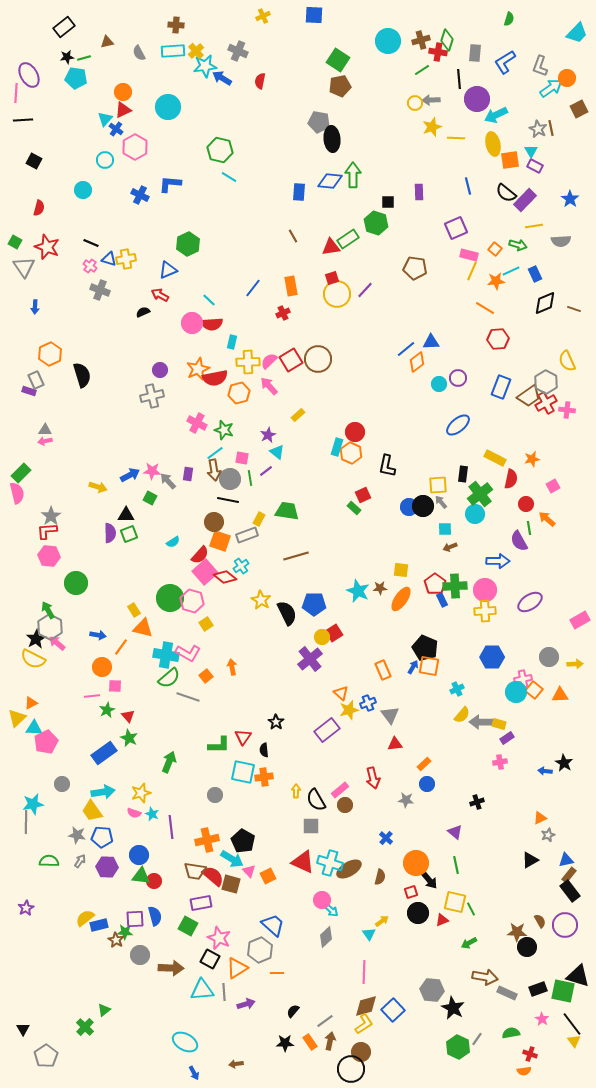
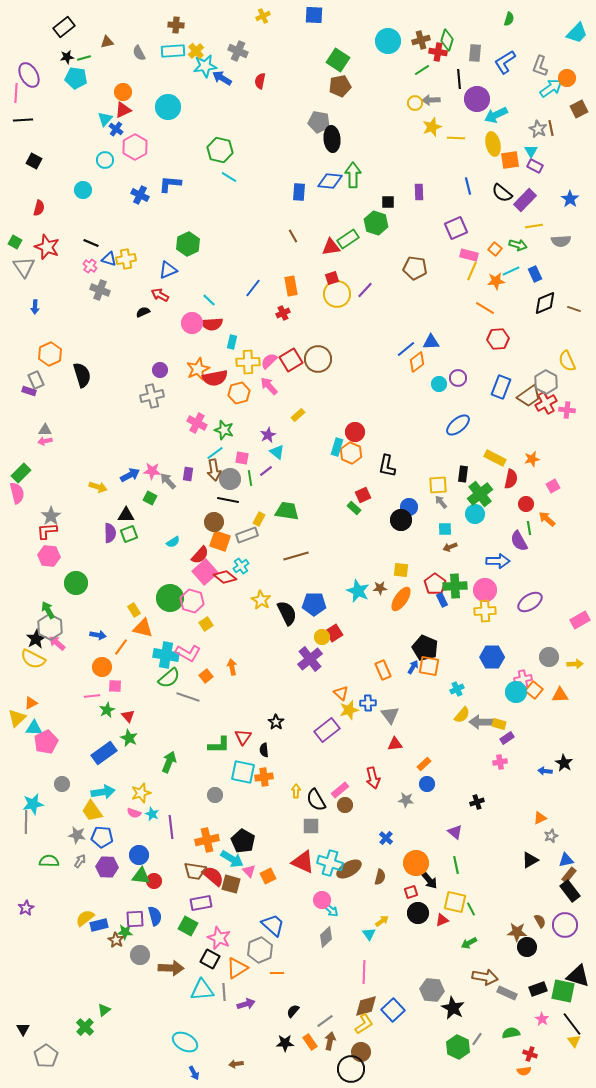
black semicircle at (506, 193): moved 4 px left
black circle at (423, 506): moved 22 px left, 14 px down
blue cross at (368, 703): rotated 21 degrees clockwise
gray star at (548, 835): moved 3 px right, 1 px down
